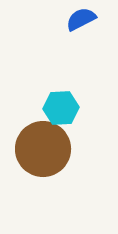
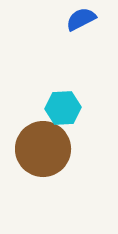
cyan hexagon: moved 2 px right
